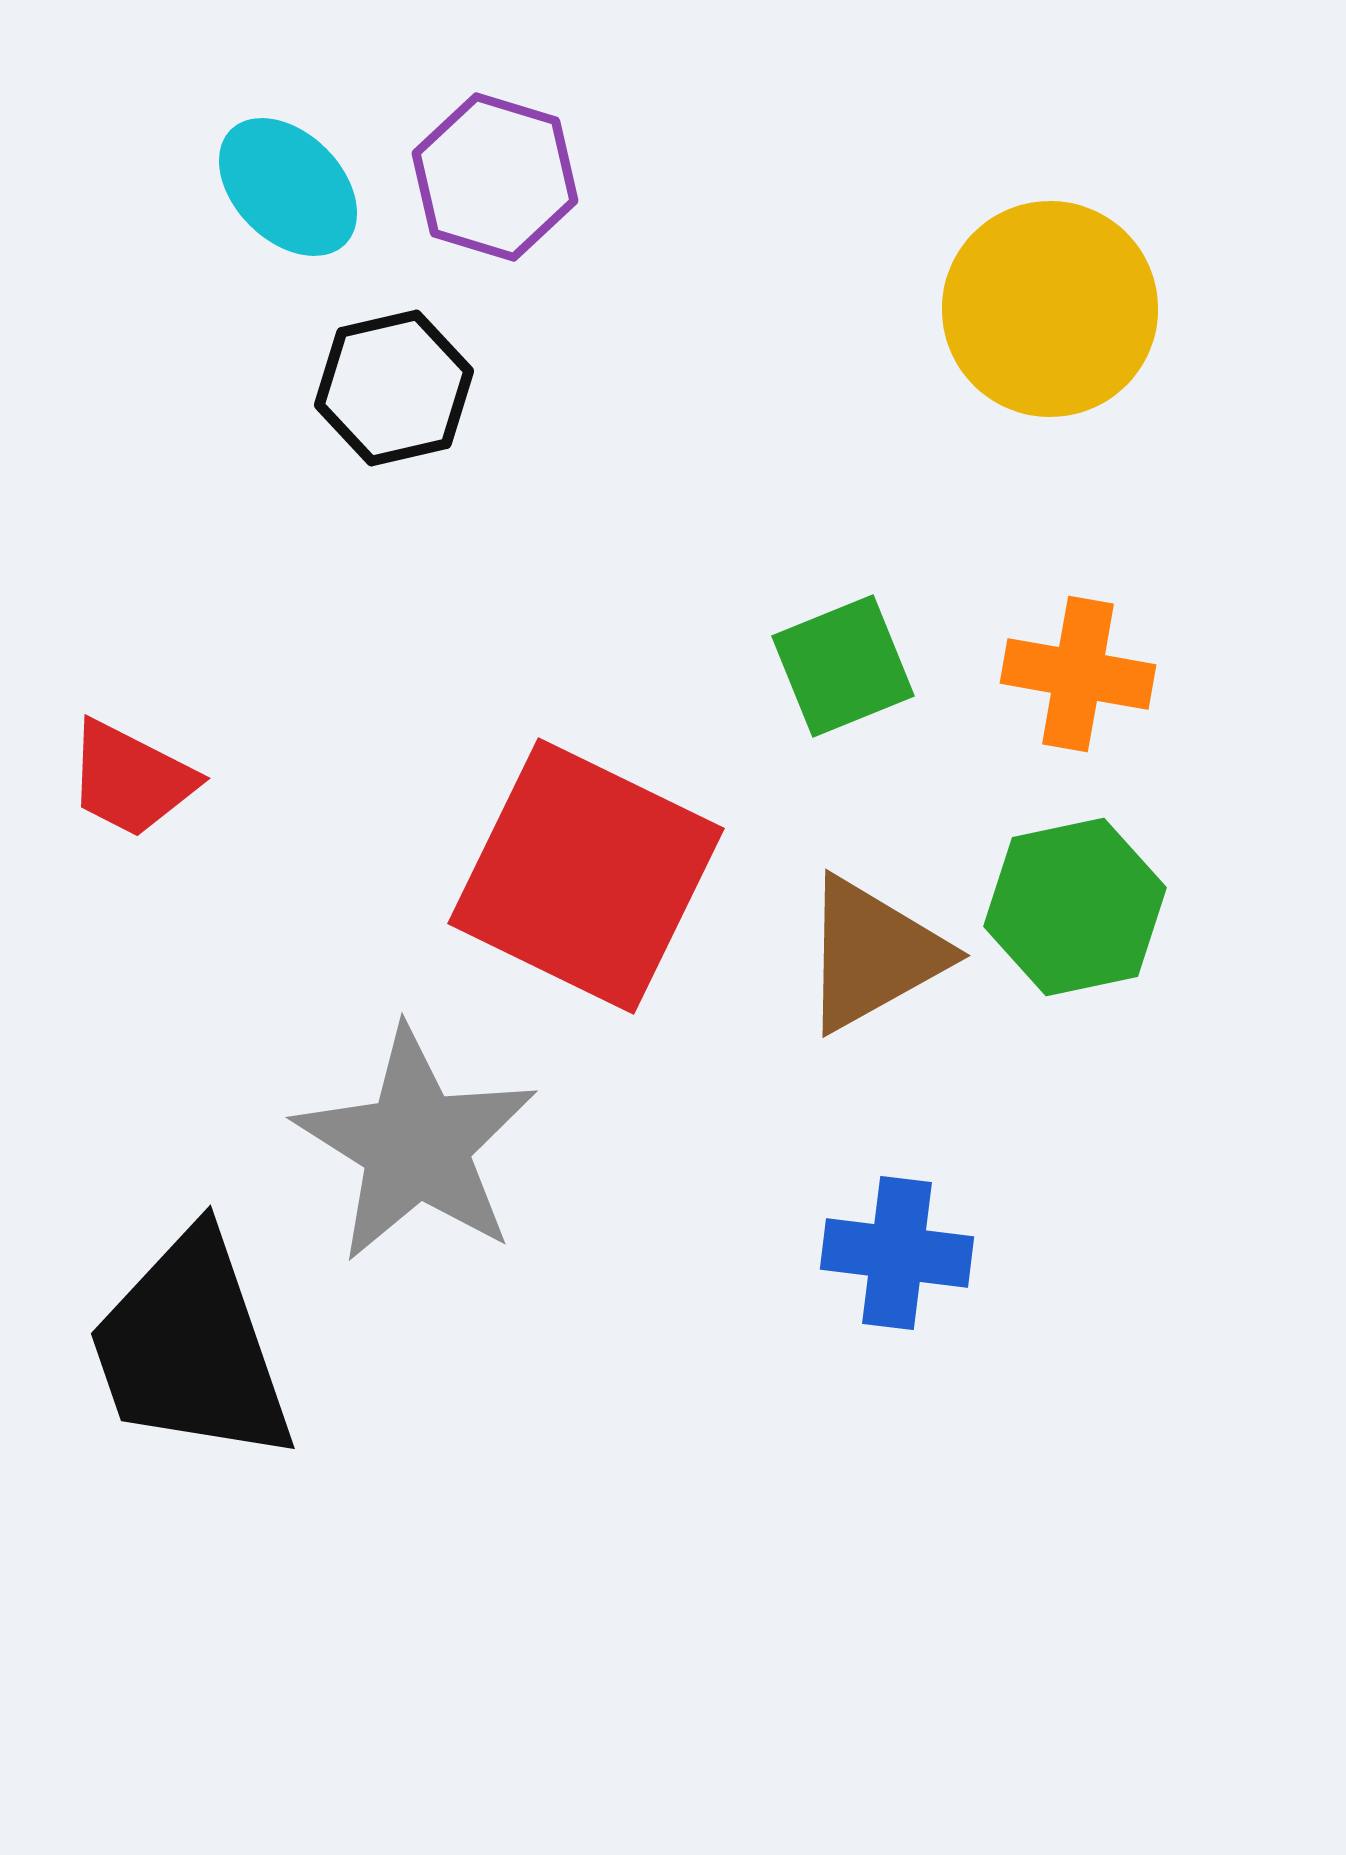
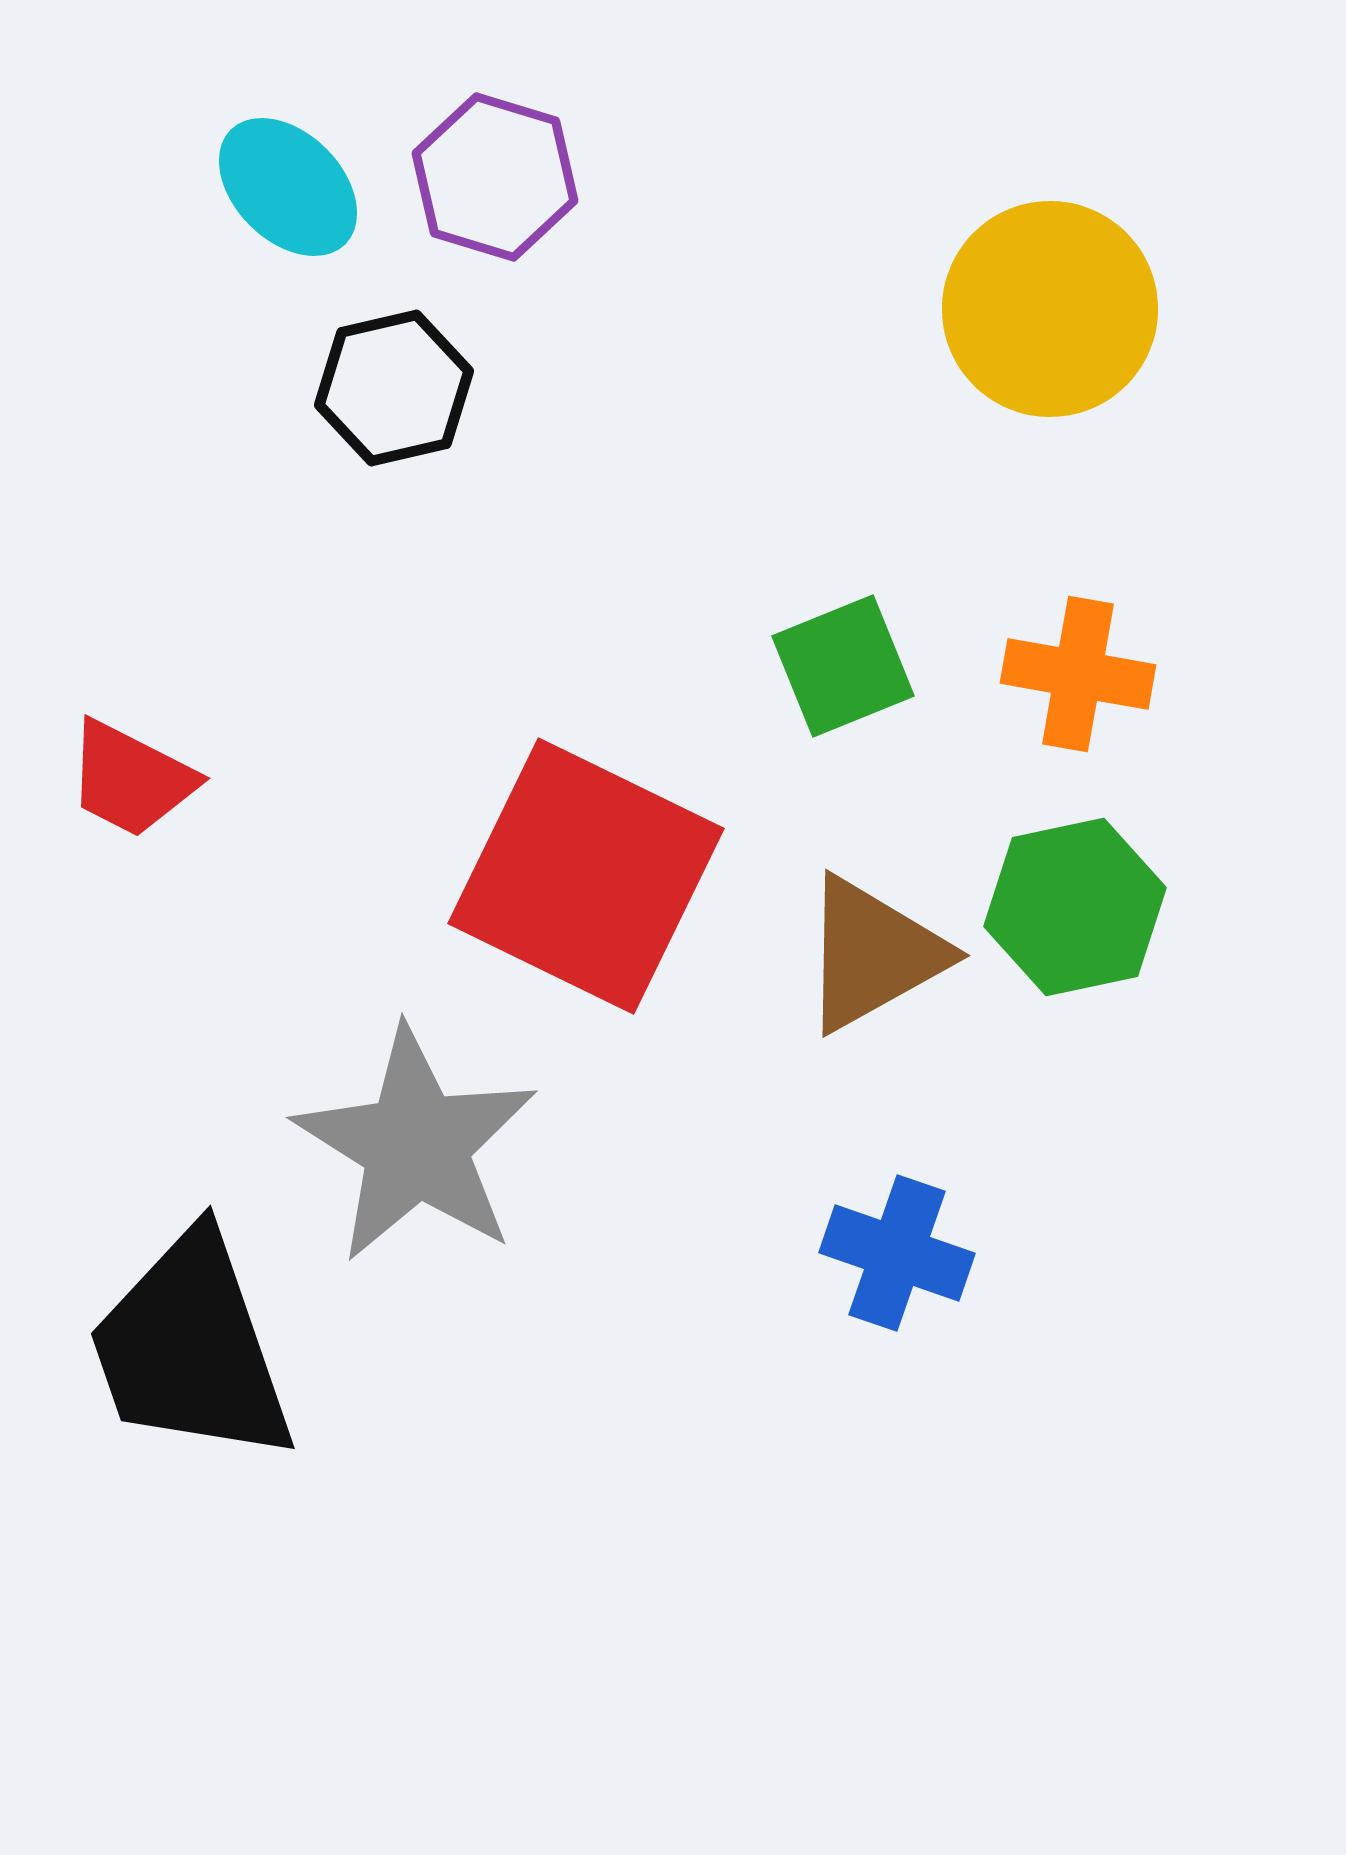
blue cross: rotated 12 degrees clockwise
